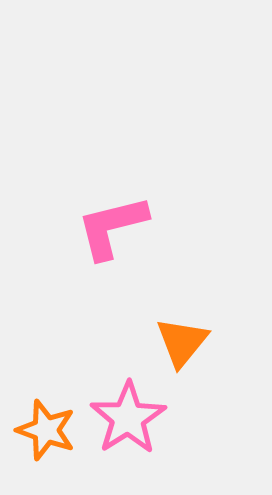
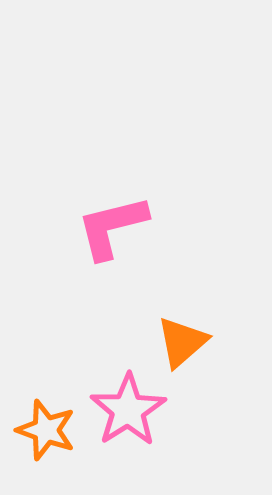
orange triangle: rotated 10 degrees clockwise
pink star: moved 8 px up
